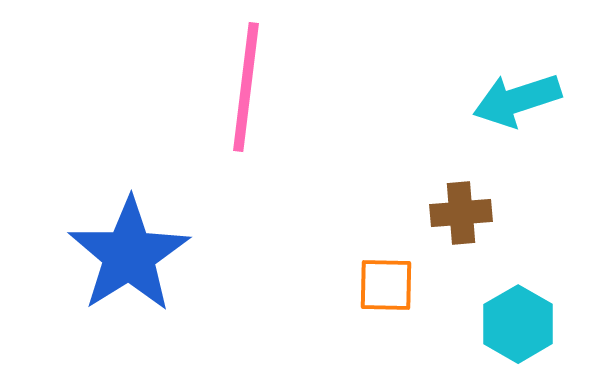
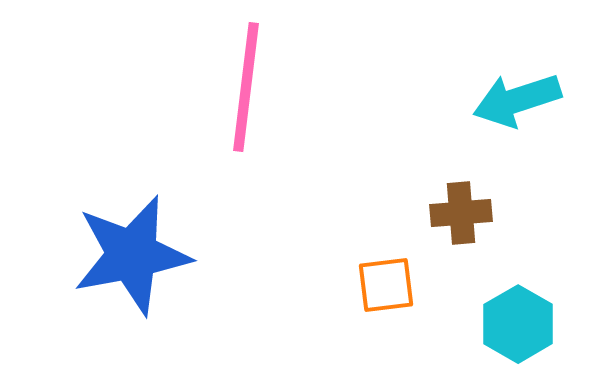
blue star: moved 3 px right; rotated 21 degrees clockwise
orange square: rotated 8 degrees counterclockwise
